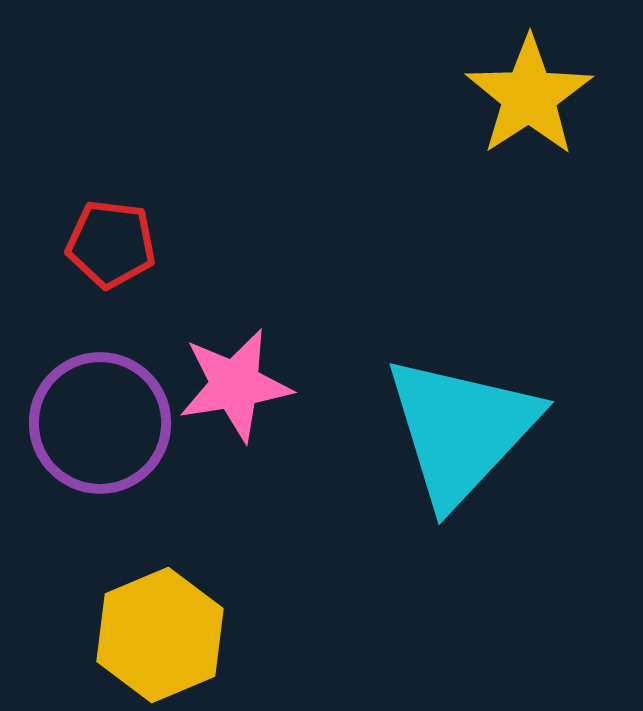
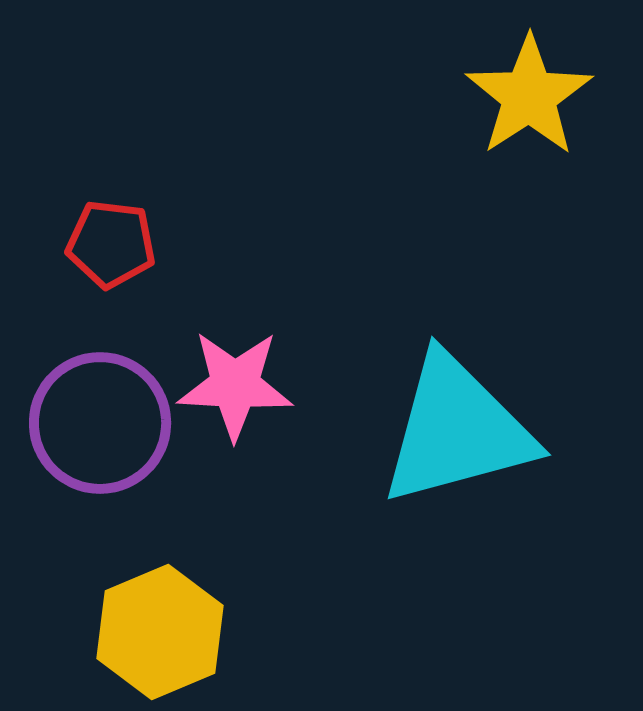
pink star: rotated 12 degrees clockwise
cyan triangle: moved 4 px left; rotated 32 degrees clockwise
yellow hexagon: moved 3 px up
